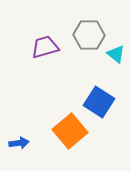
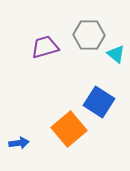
orange square: moved 1 px left, 2 px up
